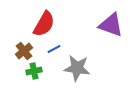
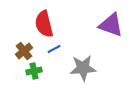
red semicircle: rotated 136 degrees clockwise
gray star: moved 6 px right; rotated 12 degrees counterclockwise
